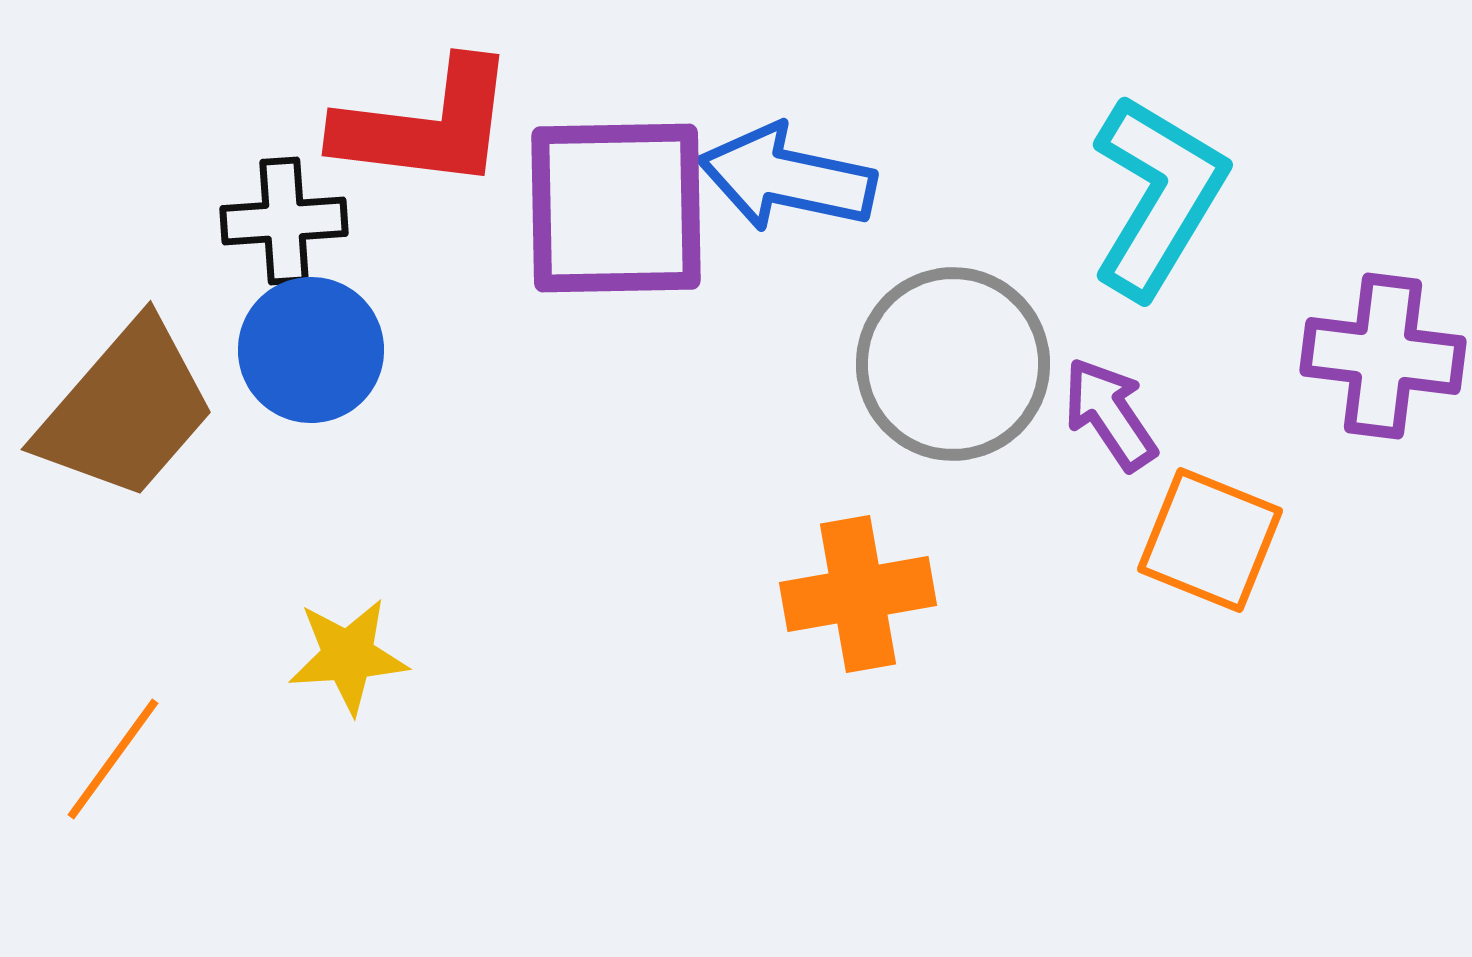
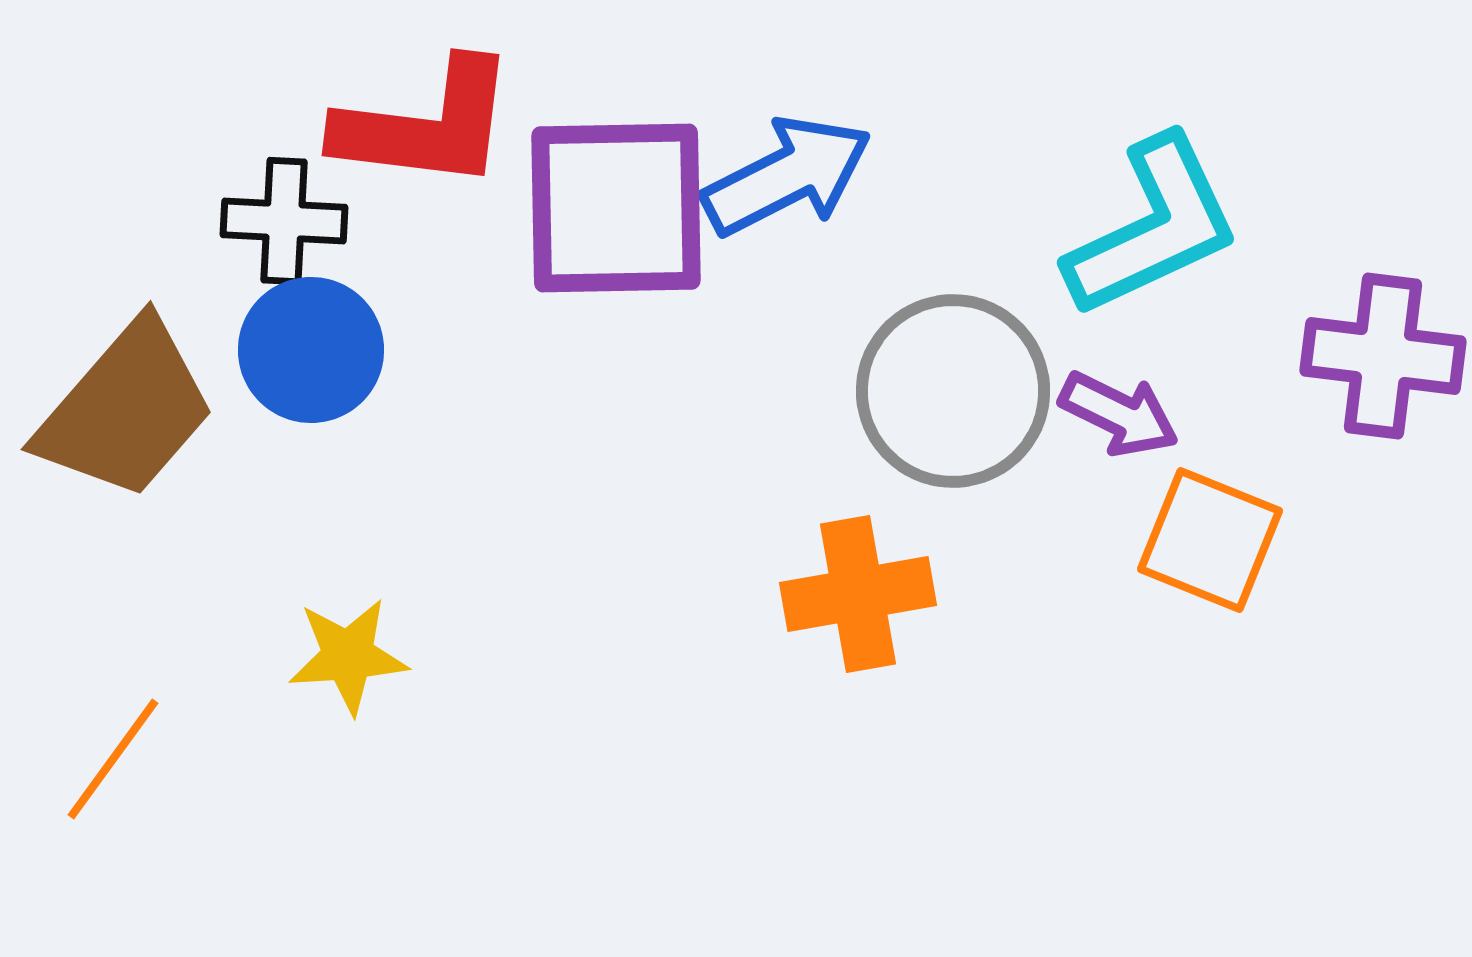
blue arrow: moved 2 px up; rotated 141 degrees clockwise
cyan L-shape: moved 5 px left, 31 px down; rotated 34 degrees clockwise
black cross: rotated 7 degrees clockwise
gray circle: moved 27 px down
purple arrow: moved 9 px right; rotated 150 degrees clockwise
